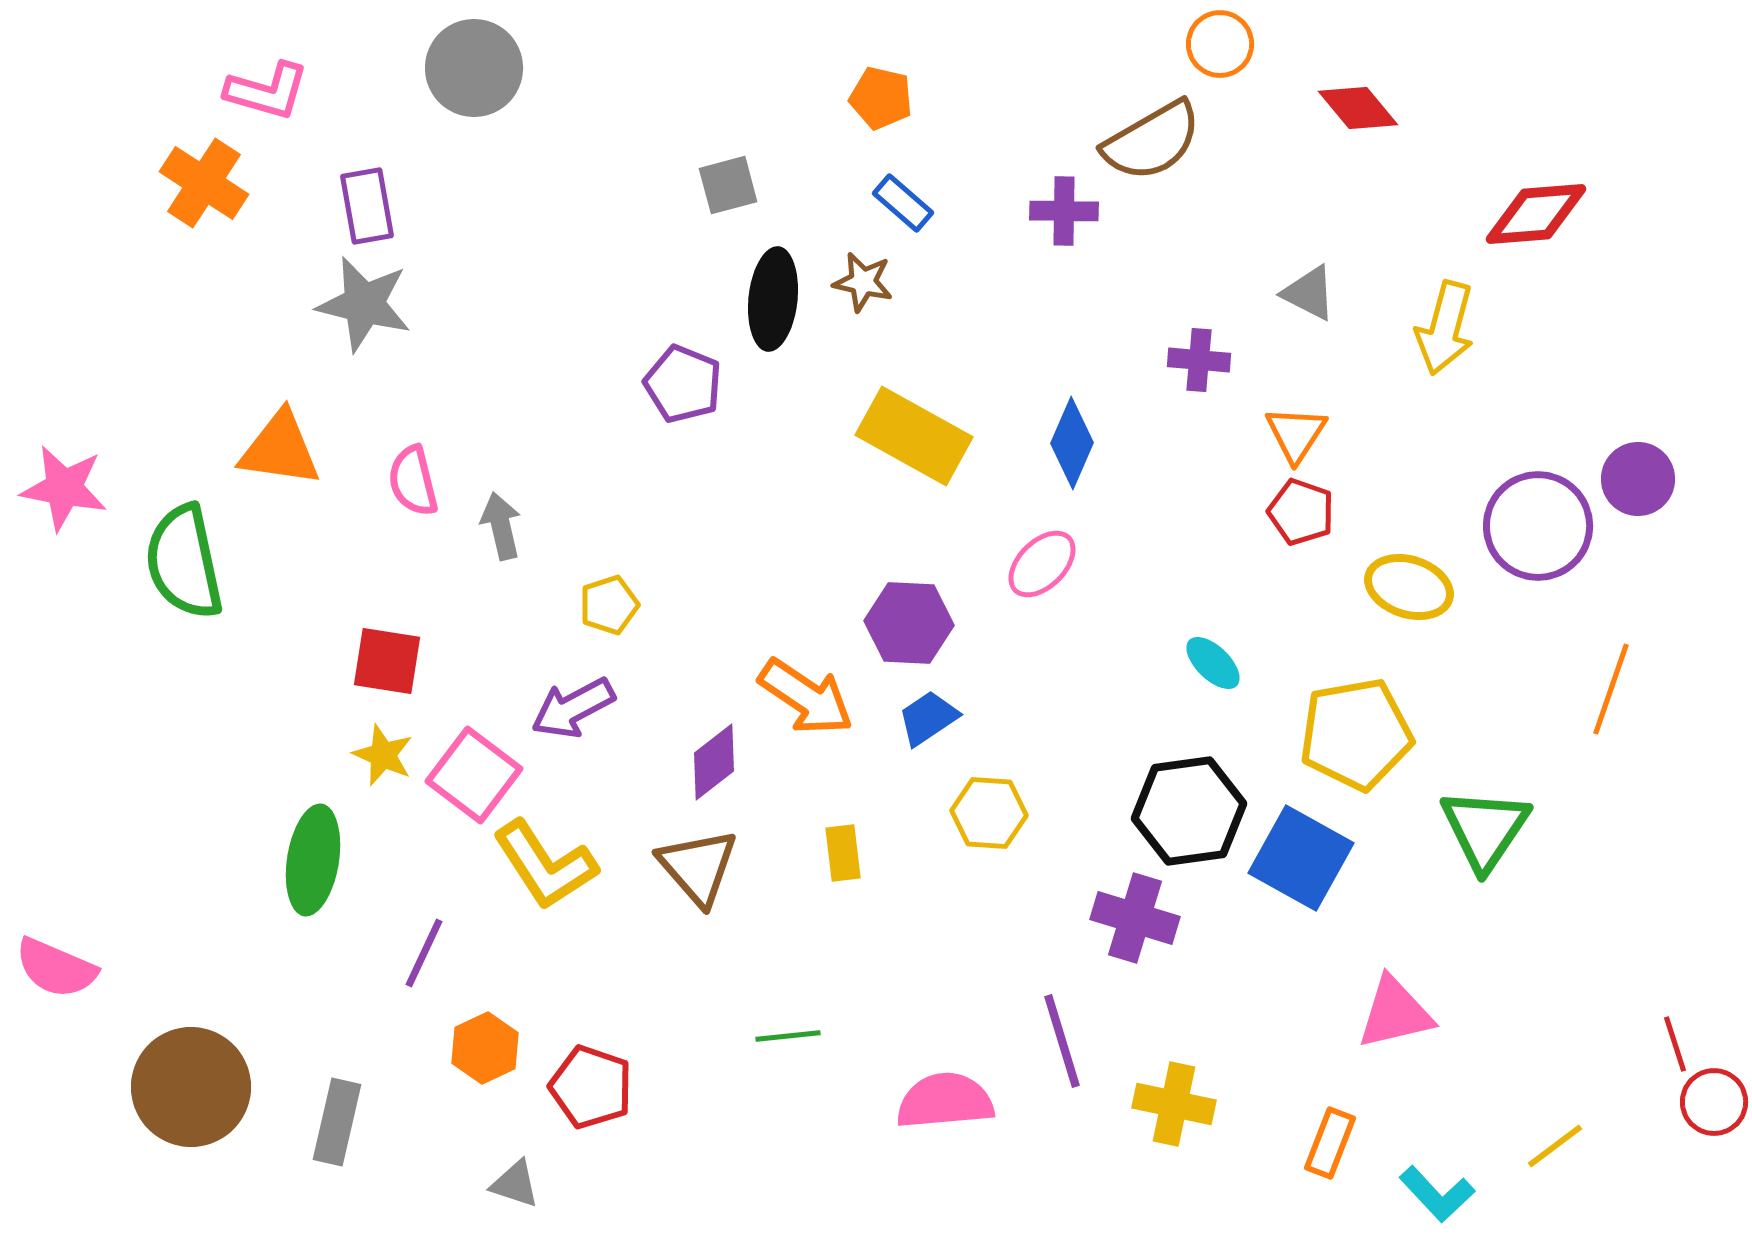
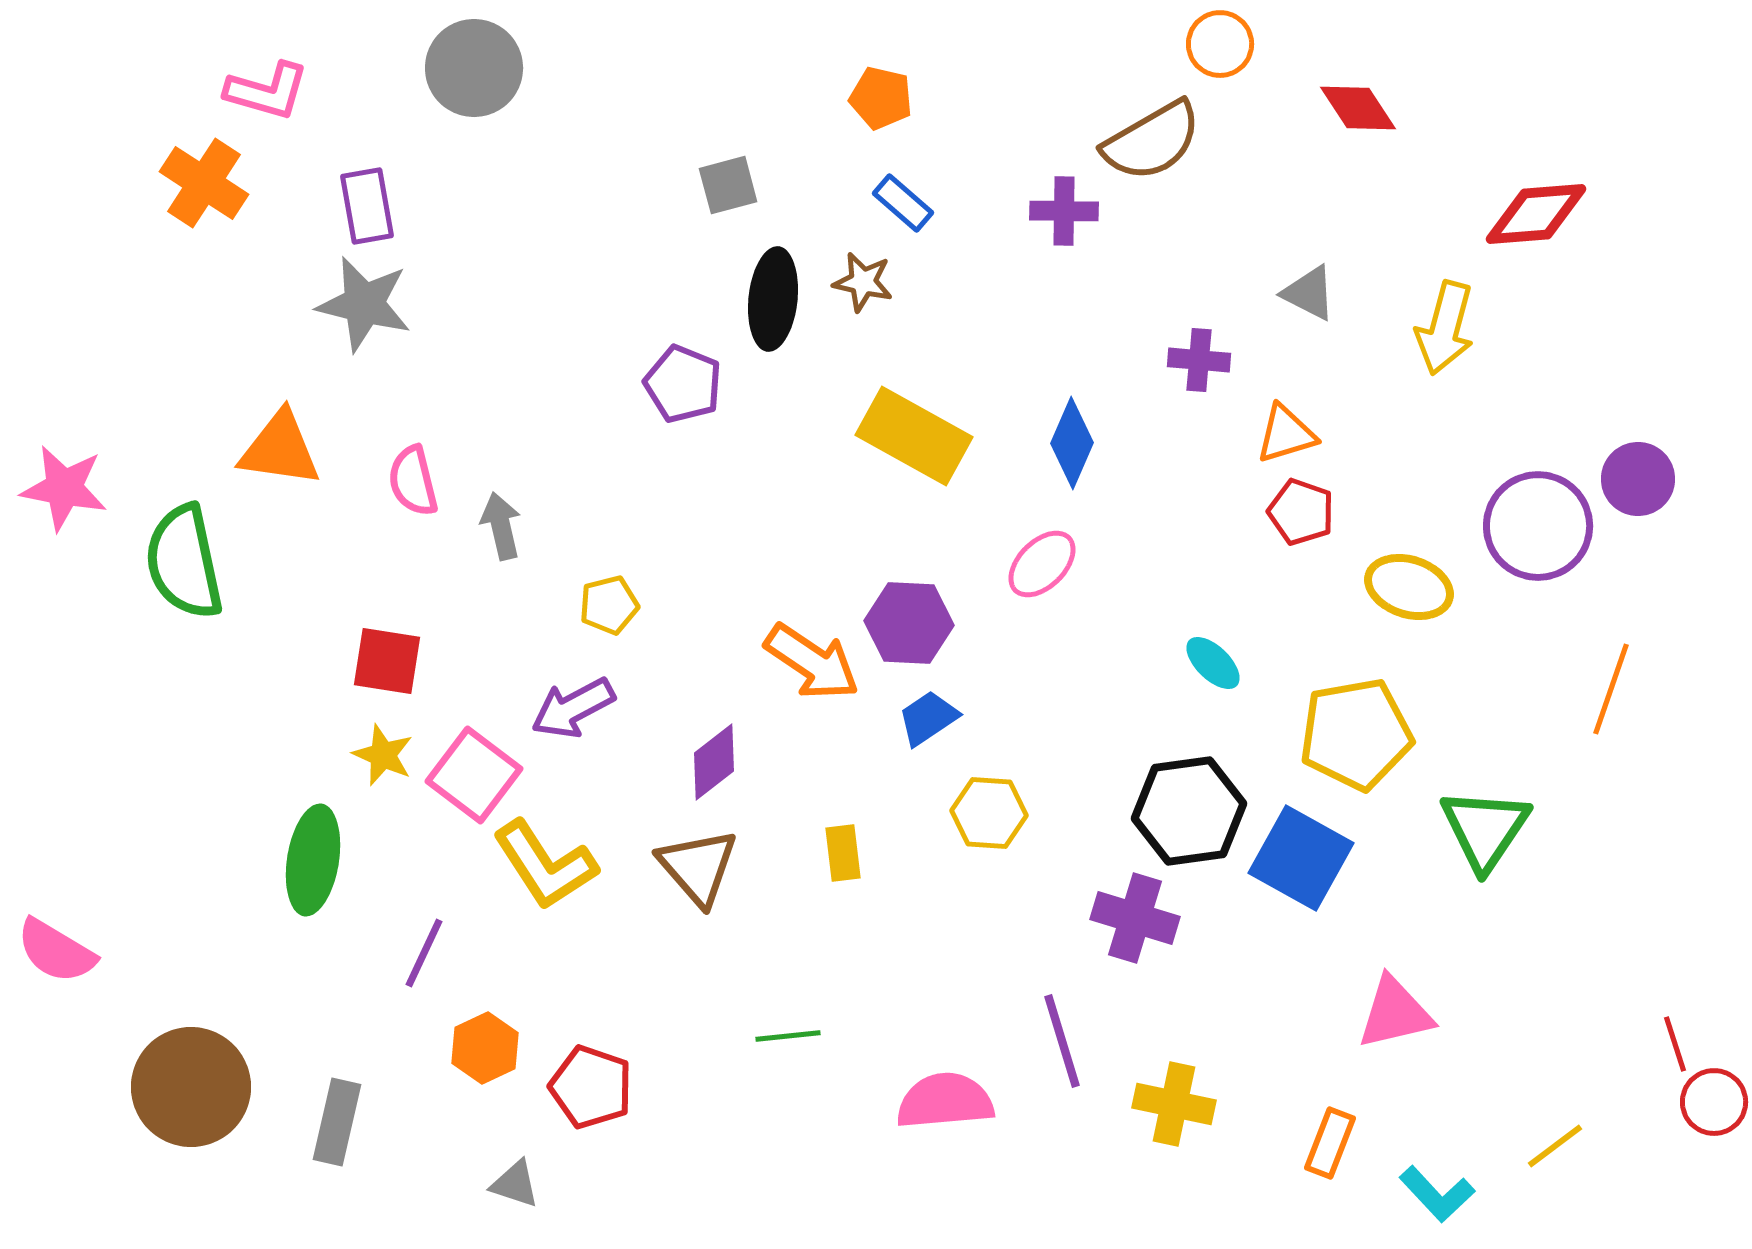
red diamond at (1358, 108): rotated 6 degrees clockwise
orange triangle at (1296, 434): moved 10 px left; rotated 40 degrees clockwise
yellow pentagon at (609, 605): rotated 4 degrees clockwise
orange arrow at (806, 697): moved 6 px right, 35 px up
pink semicircle at (56, 968): moved 17 px up; rotated 8 degrees clockwise
